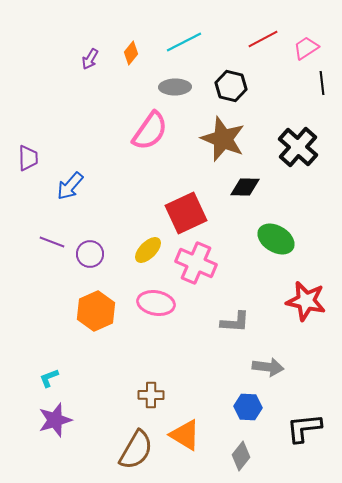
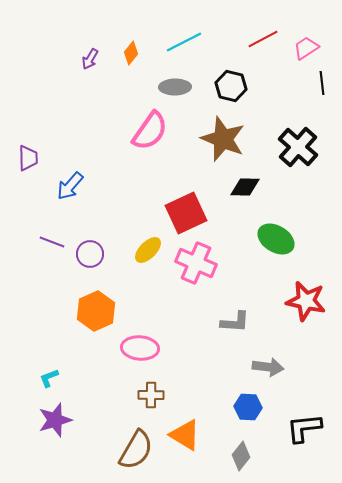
pink ellipse: moved 16 px left, 45 px down; rotated 6 degrees counterclockwise
